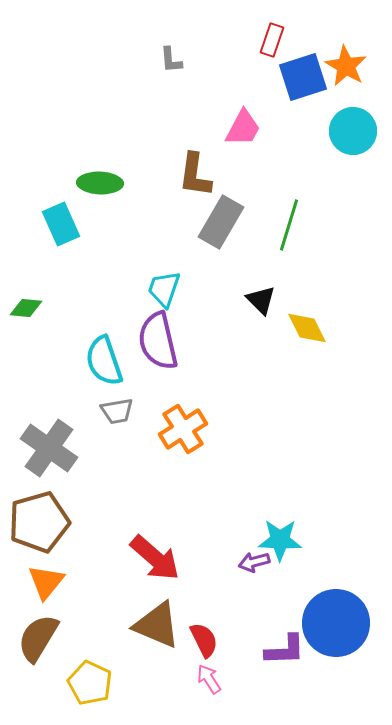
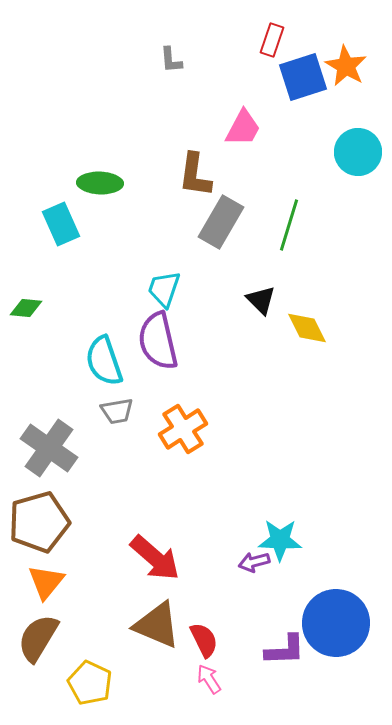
cyan circle: moved 5 px right, 21 px down
